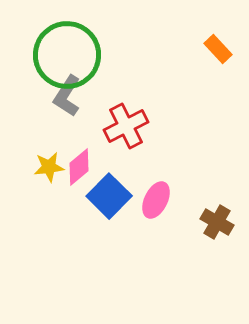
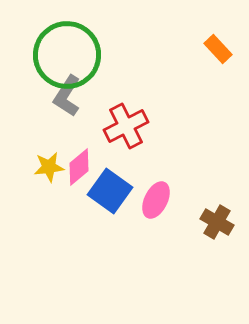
blue square: moved 1 px right, 5 px up; rotated 9 degrees counterclockwise
